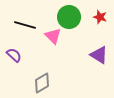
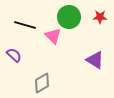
red star: rotated 16 degrees counterclockwise
purple triangle: moved 4 px left, 5 px down
